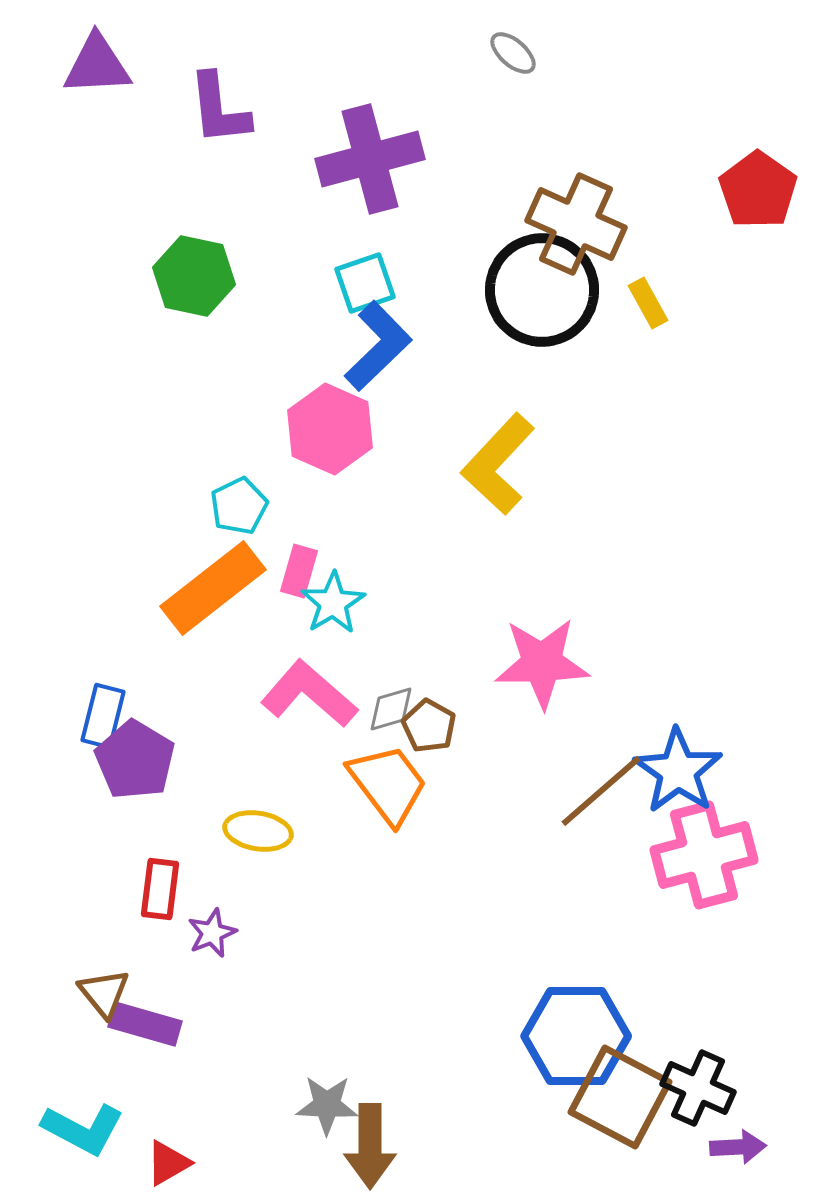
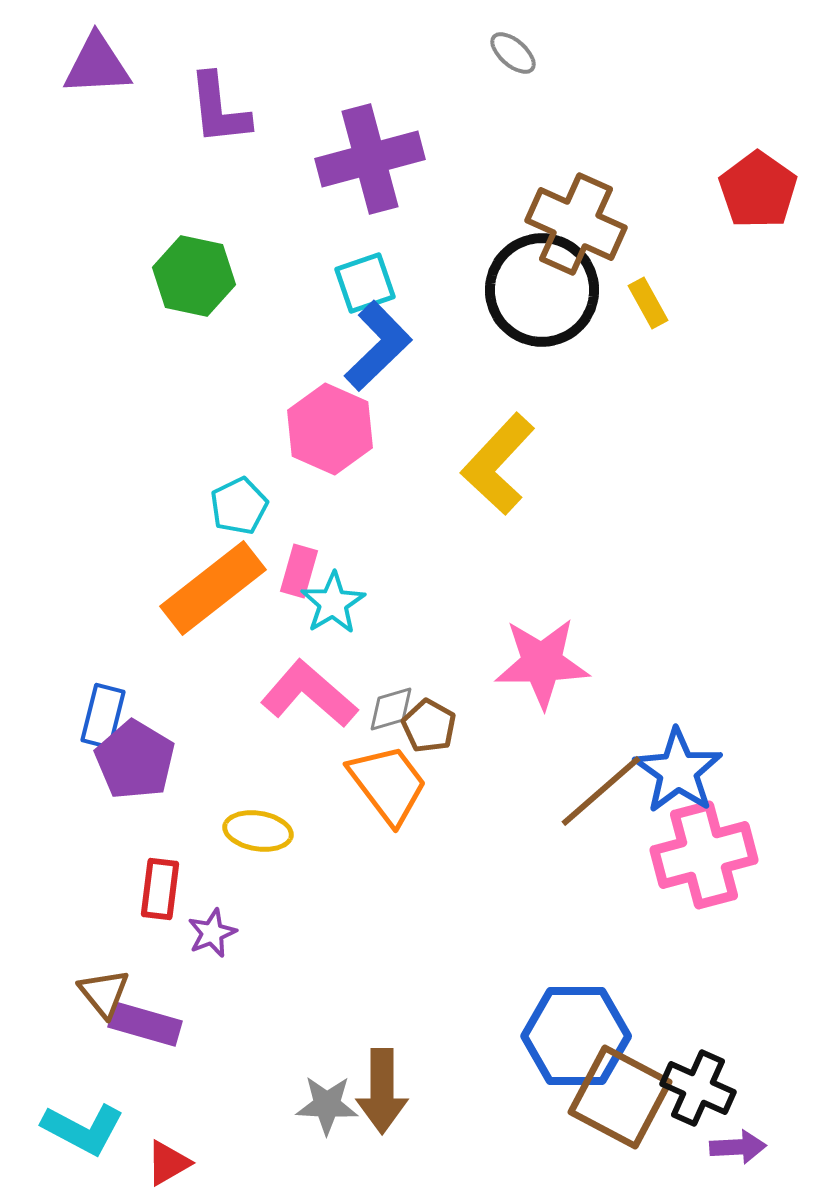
brown arrow: moved 12 px right, 55 px up
